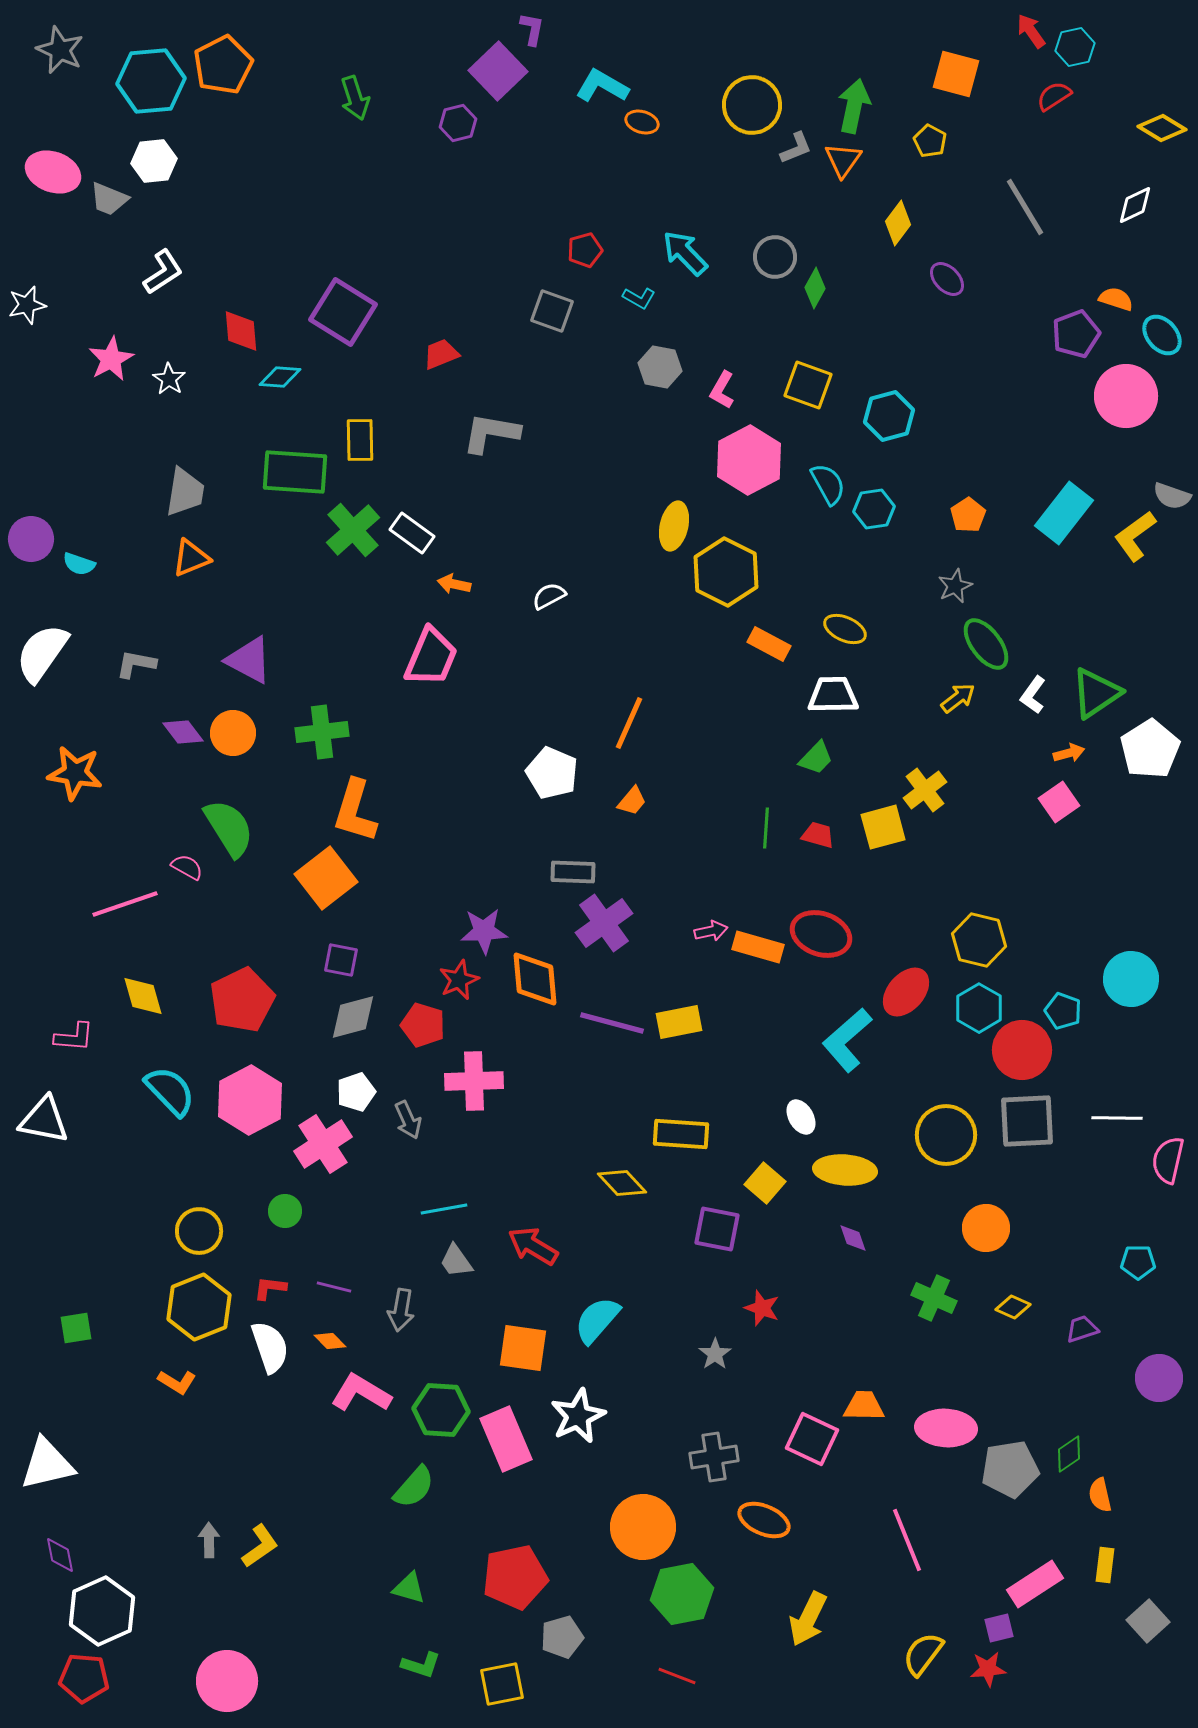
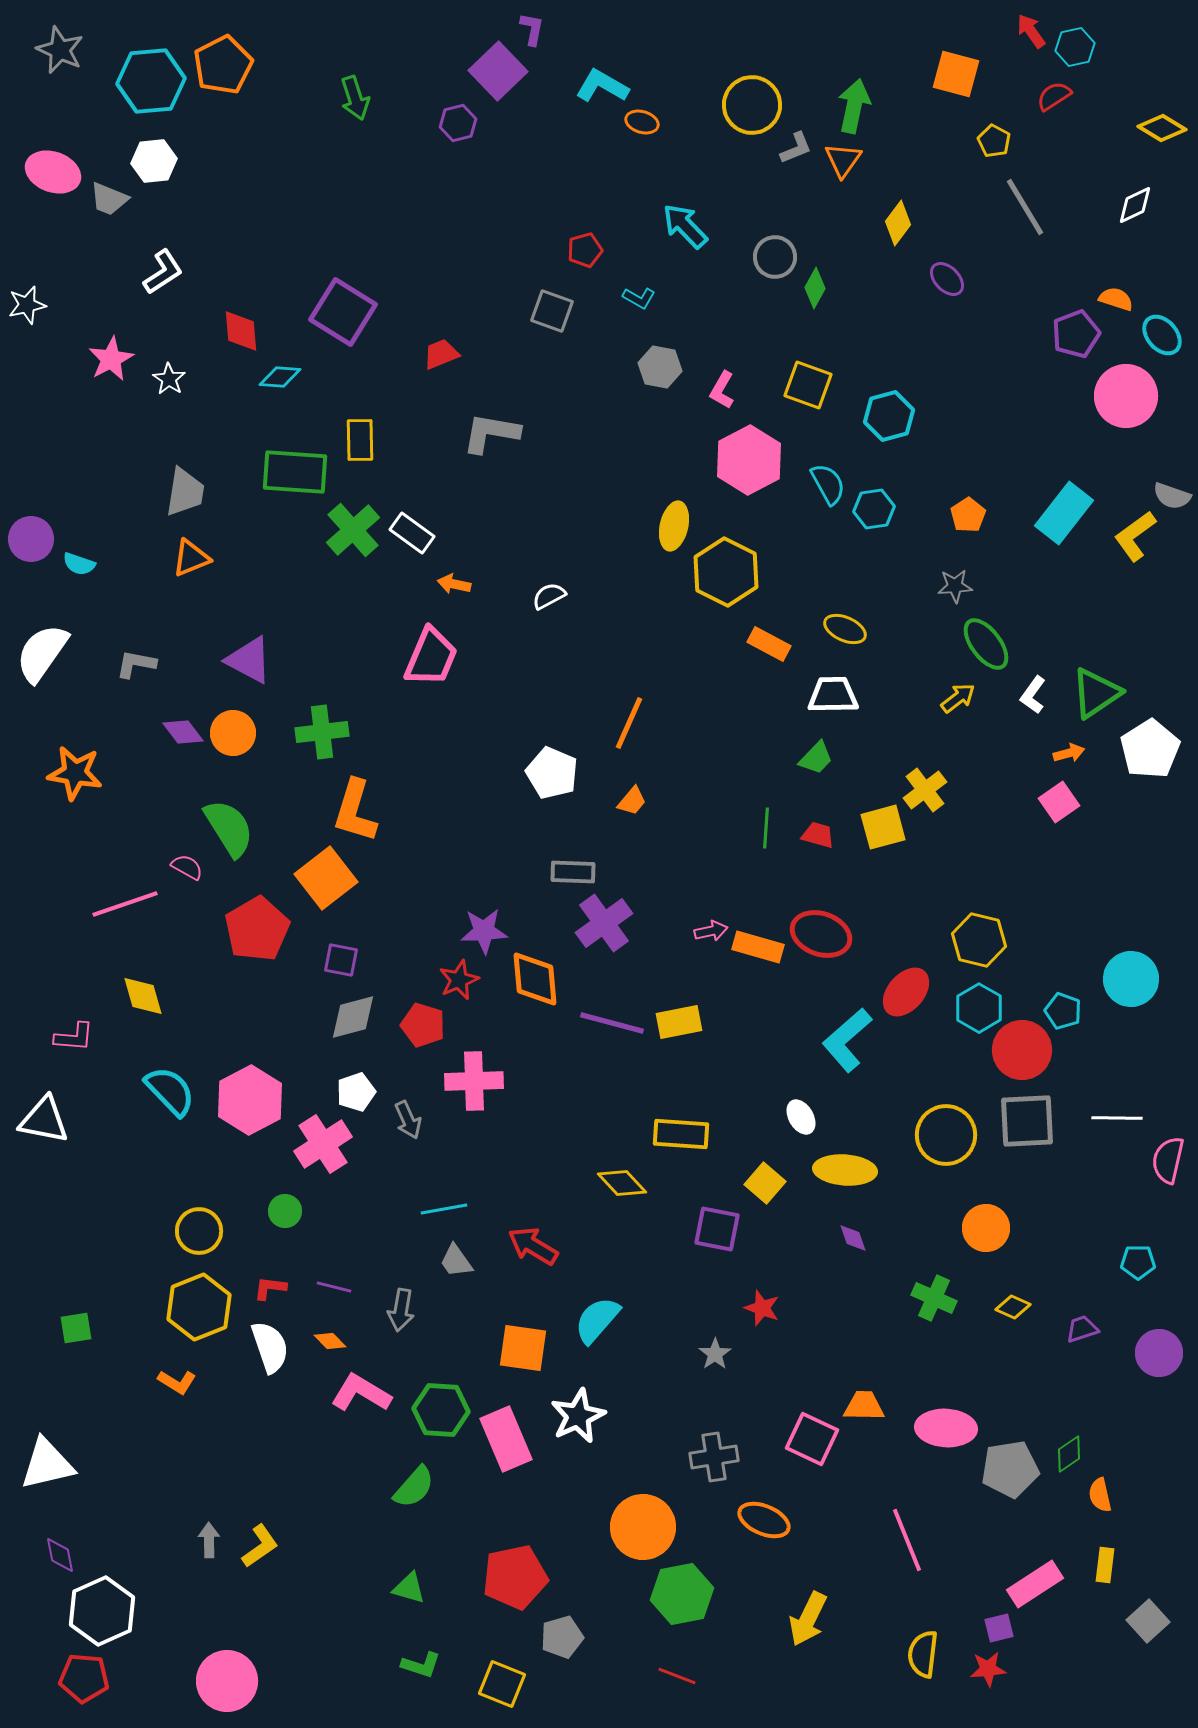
yellow pentagon at (930, 141): moved 64 px right
cyan arrow at (685, 253): moved 27 px up
gray star at (955, 586): rotated 20 degrees clockwise
red pentagon at (242, 1000): moved 15 px right, 71 px up; rotated 4 degrees counterclockwise
purple circle at (1159, 1378): moved 25 px up
yellow semicircle at (923, 1654): rotated 30 degrees counterclockwise
yellow square at (502, 1684): rotated 33 degrees clockwise
